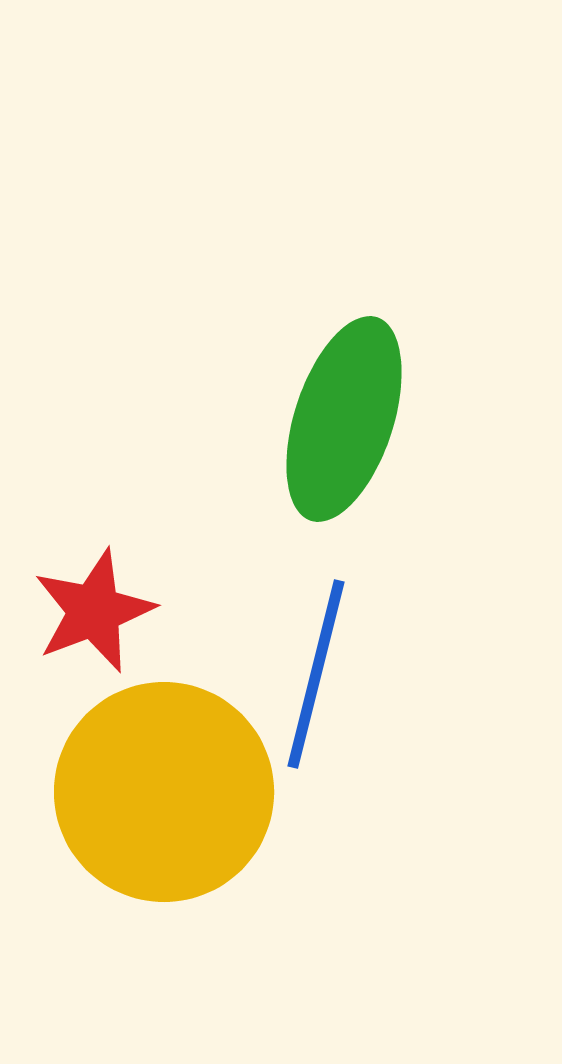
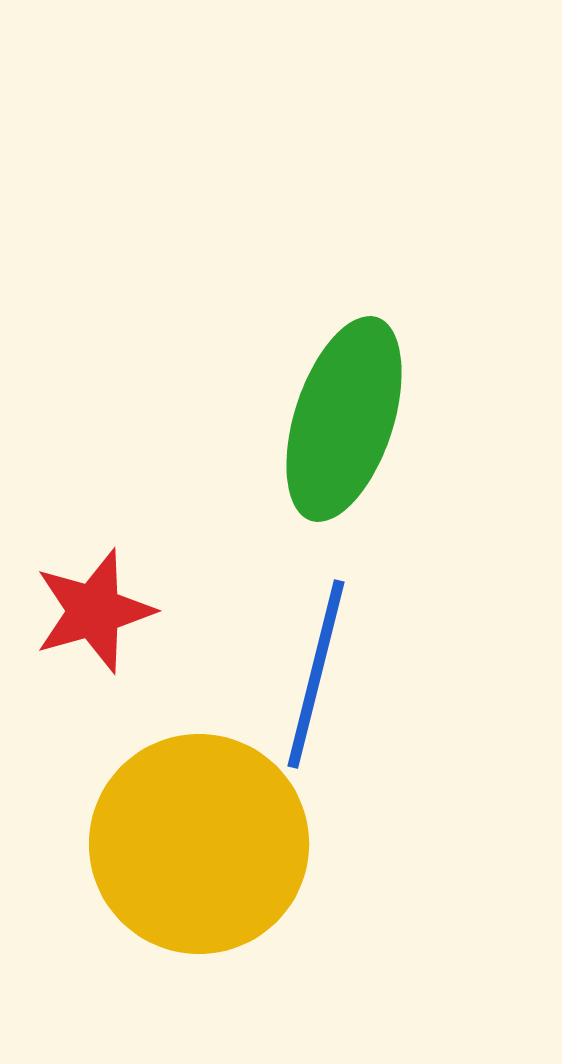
red star: rotated 5 degrees clockwise
yellow circle: moved 35 px right, 52 px down
